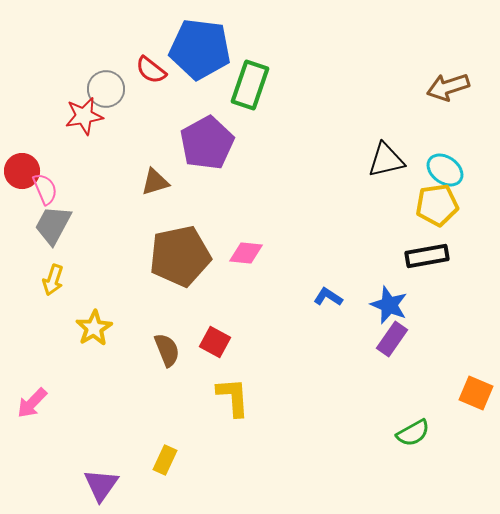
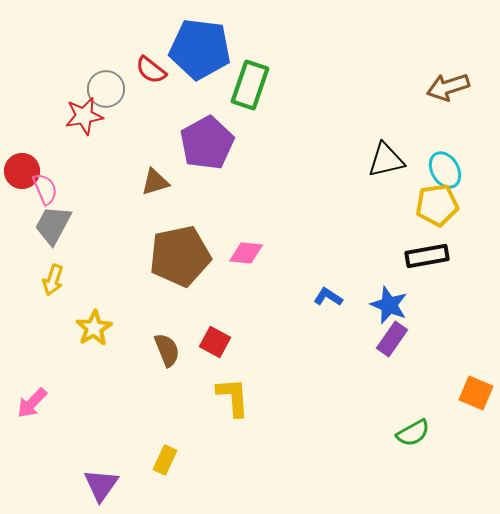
cyan ellipse: rotated 24 degrees clockwise
